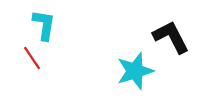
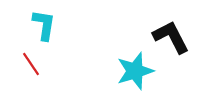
red line: moved 1 px left, 6 px down
